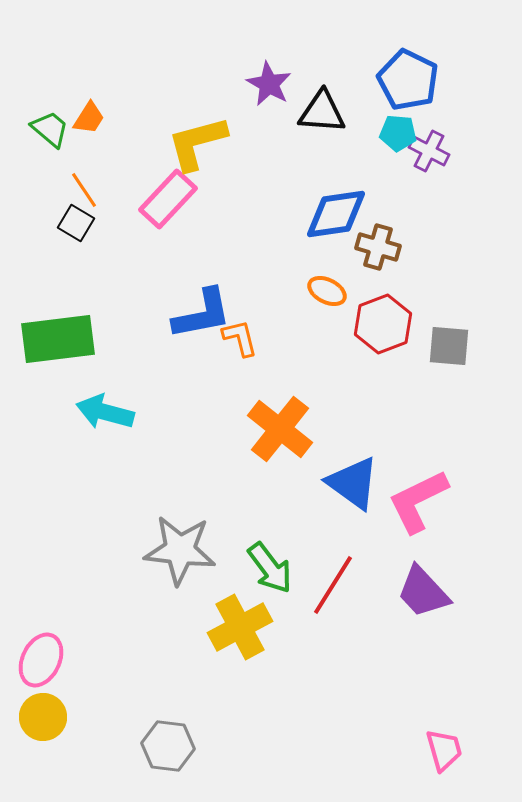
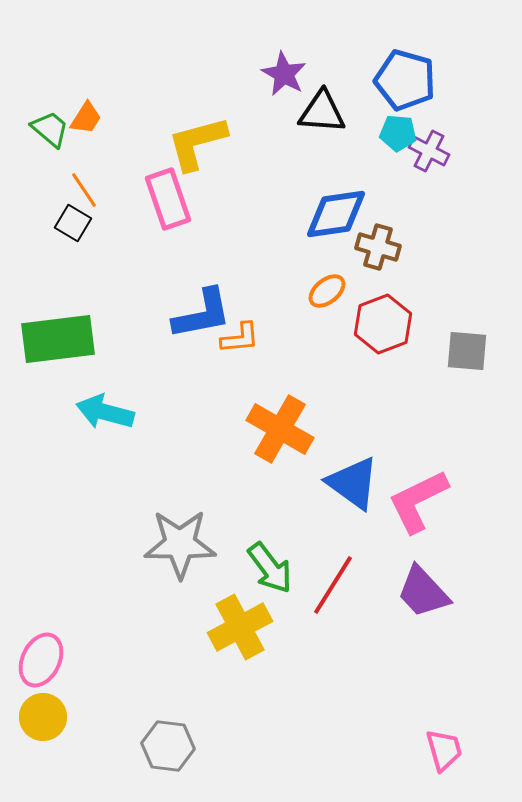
blue pentagon: moved 3 px left; rotated 10 degrees counterclockwise
purple star: moved 15 px right, 10 px up
orange trapezoid: moved 3 px left
pink rectangle: rotated 62 degrees counterclockwise
black square: moved 3 px left
orange ellipse: rotated 66 degrees counterclockwise
orange L-shape: rotated 99 degrees clockwise
gray square: moved 18 px right, 5 px down
orange cross: rotated 8 degrees counterclockwise
gray star: moved 6 px up; rotated 6 degrees counterclockwise
